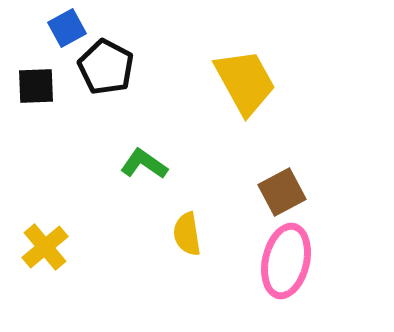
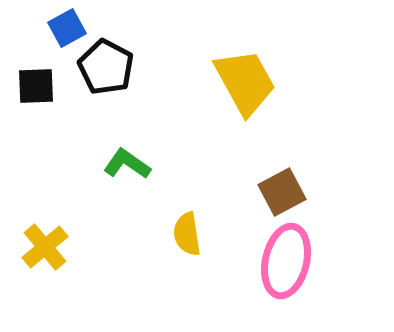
green L-shape: moved 17 px left
